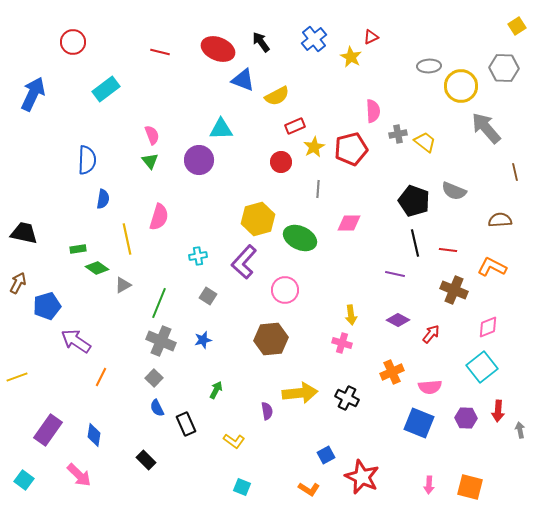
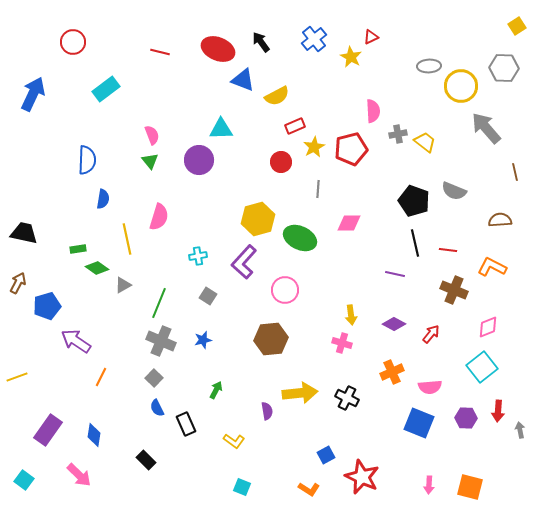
purple diamond at (398, 320): moved 4 px left, 4 px down
